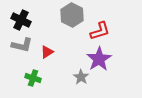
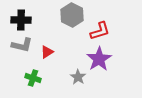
black cross: rotated 24 degrees counterclockwise
gray star: moved 3 px left
